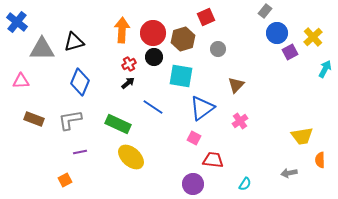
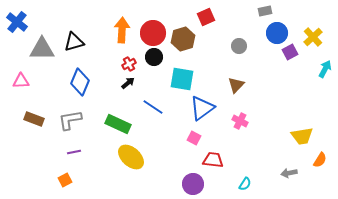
gray rectangle: rotated 40 degrees clockwise
gray circle: moved 21 px right, 3 px up
cyan square: moved 1 px right, 3 px down
pink cross: rotated 28 degrees counterclockwise
purple line: moved 6 px left
orange semicircle: rotated 147 degrees counterclockwise
